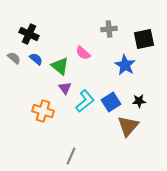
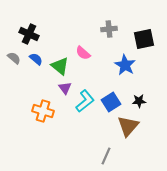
gray line: moved 35 px right
